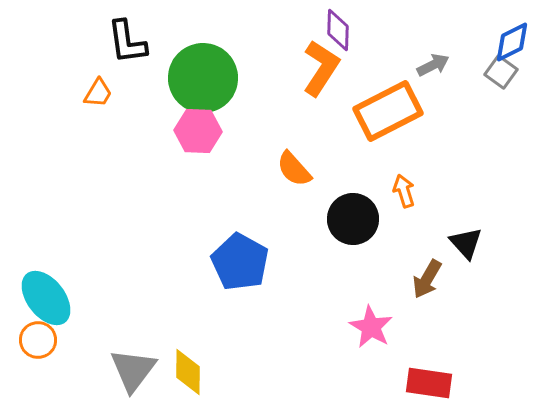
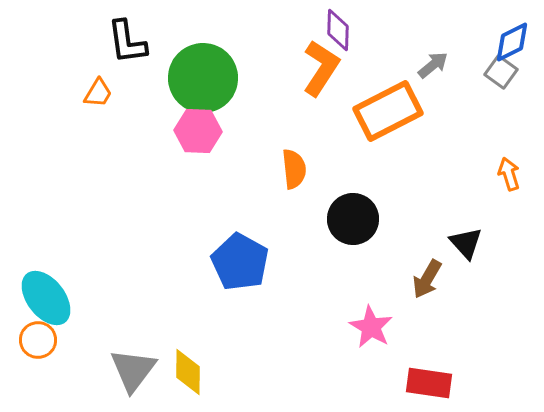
gray arrow: rotated 12 degrees counterclockwise
orange semicircle: rotated 144 degrees counterclockwise
orange arrow: moved 105 px right, 17 px up
